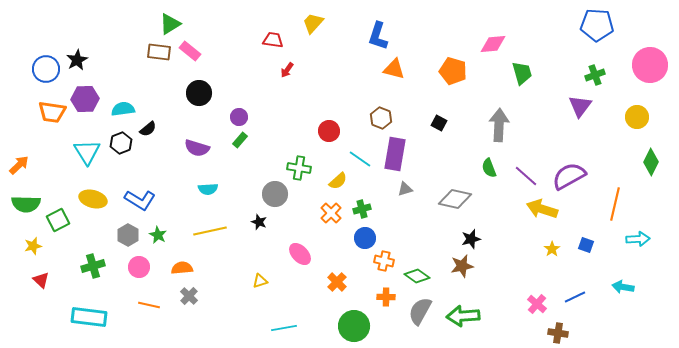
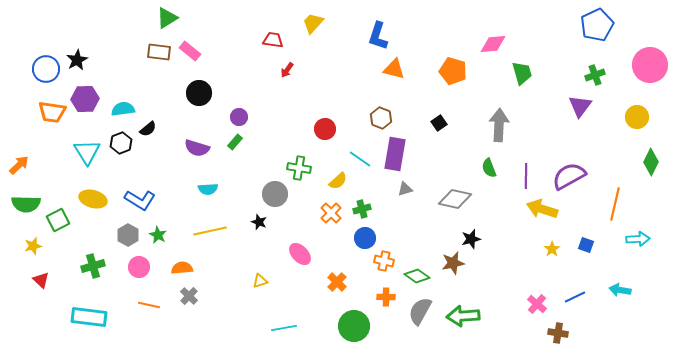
green triangle at (170, 24): moved 3 px left, 6 px up
blue pentagon at (597, 25): rotated 28 degrees counterclockwise
black square at (439, 123): rotated 28 degrees clockwise
red circle at (329, 131): moved 4 px left, 2 px up
green rectangle at (240, 140): moved 5 px left, 2 px down
purple line at (526, 176): rotated 50 degrees clockwise
brown star at (462, 266): moved 9 px left, 3 px up
cyan arrow at (623, 287): moved 3 px left, 3 px down
